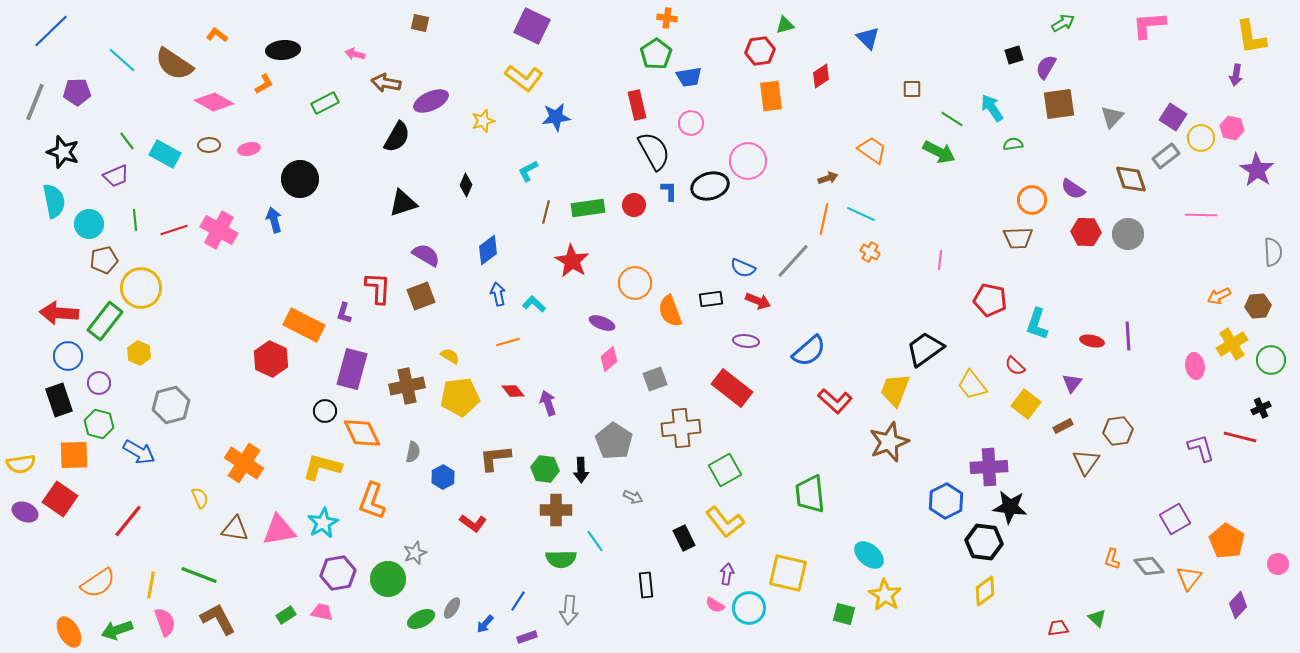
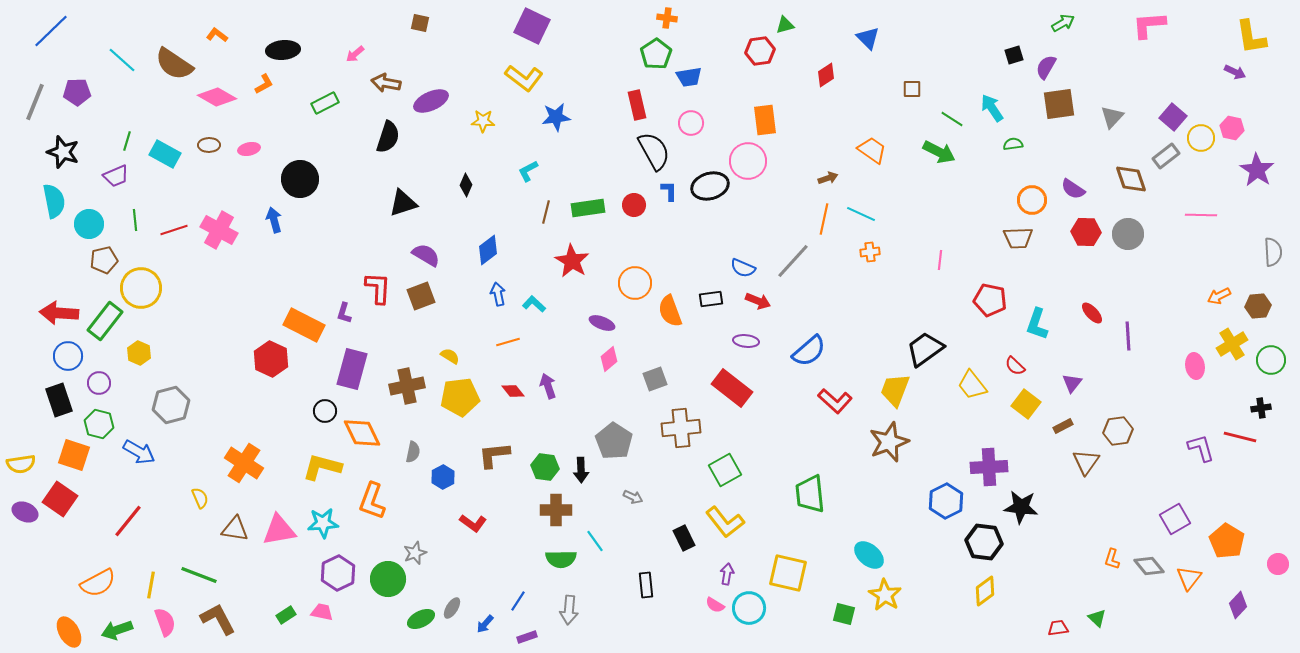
pink arrow at (355, 54): rotated 54 degrees counterclockwise
purple arrow at (1236, 75): moved 1 px left, 3 px up; rotated 75 degrees counterclockwise
red diamond at (821, 76): moved 5 px right, 1 px up
orange rectangle at (771, 96): moved 6 px left, 24 px down
pink diamond at (214, 102): moved 3 px right, 5 px up
purple square at (1173, 117): rotated 8 degrees clockwise
yellow star at (483, 121): rotated 20 degrees clockwise
black semicircle at (397, 137): moved 9 px left; rotated 12 degrees counterclockwise
green line at (127, 141): rotated 54 degrees clockwise
orange cross at (870, 252): rotated 36 degrees counterclockwise
red ellipse at (1092, 341): moved 28 px up; rotated 35 degrees clockwise
purple arrow at (548, 403): moved 17 px up
black cross at (1261, 408): rotated 18 degrees clockwise
orange square at (74, 455): rotated 20 degrees clockwise
brown L-shape at (495, 458): moved 1 px left, 3 px up
green hexagon at (545, 469): moved 2 px up
black star at (1010, 507): moved 11 px right
cyan star at (323, 523): rotated 24 degrees clockwise
purple hexagon at (338, 573): rotated 16 degrees counterclockwise
orange semicircle at (98, 583): rotated 6 degrees clockwise
